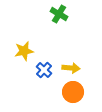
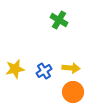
green cross: moved 6 px down
yellow star: moved 9 px left, 18 px down
blue cross: moved 1 px down; rotated 14 degrees clockwise
